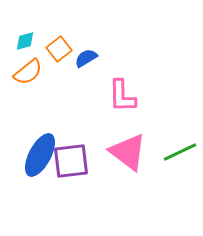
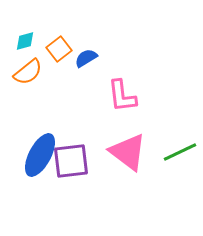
pink L-shape: rotated 6 degrees counterclockwise
